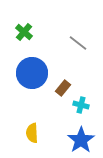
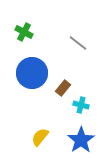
green cross: rotated 12 degrees counterclockwise
yellow semicircle: moved 8 px right, 4 px down; rotated 42 degrees clockwise
